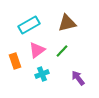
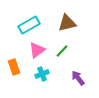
orange rectangle: moved 1 px left, 6 px down
